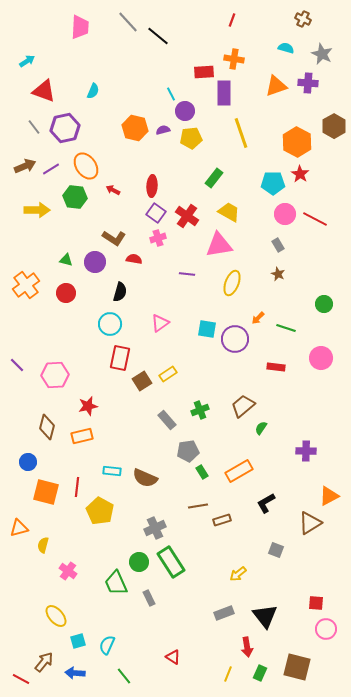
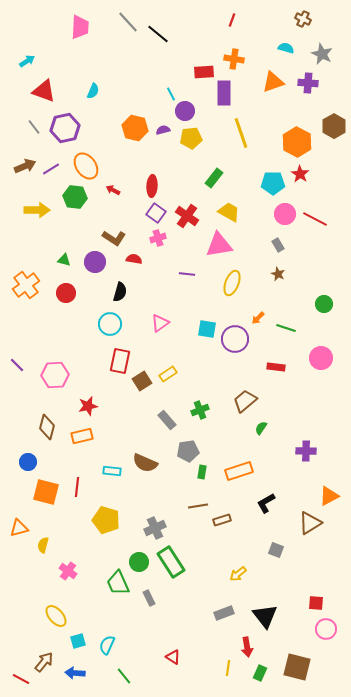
black line at (158, 36): moved 2 px up
orange triangle at (276, 86): moved 3 px left, 4 px up
green triangle at (66, 260): moved 2 px left
red rectangle at (120, 358): moved 3 px down
brown trapezoid at (243, 406): moved 2 px right, 5 px up
orange rectangle at (239, 471): rotated 12 degrees clockwise
green rectangle at (202, 472): rotated 40 degrees clockwise
brown semicircle at (145, 478): moved 15 px up
yellow pentagon at (100, 511): moved 6 px right, 9 px down; rotated 12 degrees counterclockwise
green trapezoid at (116, 583): moved 2 px right
yellow line at (228, 674): moved 6 px up; rotated 14 degrees counterclockwise
